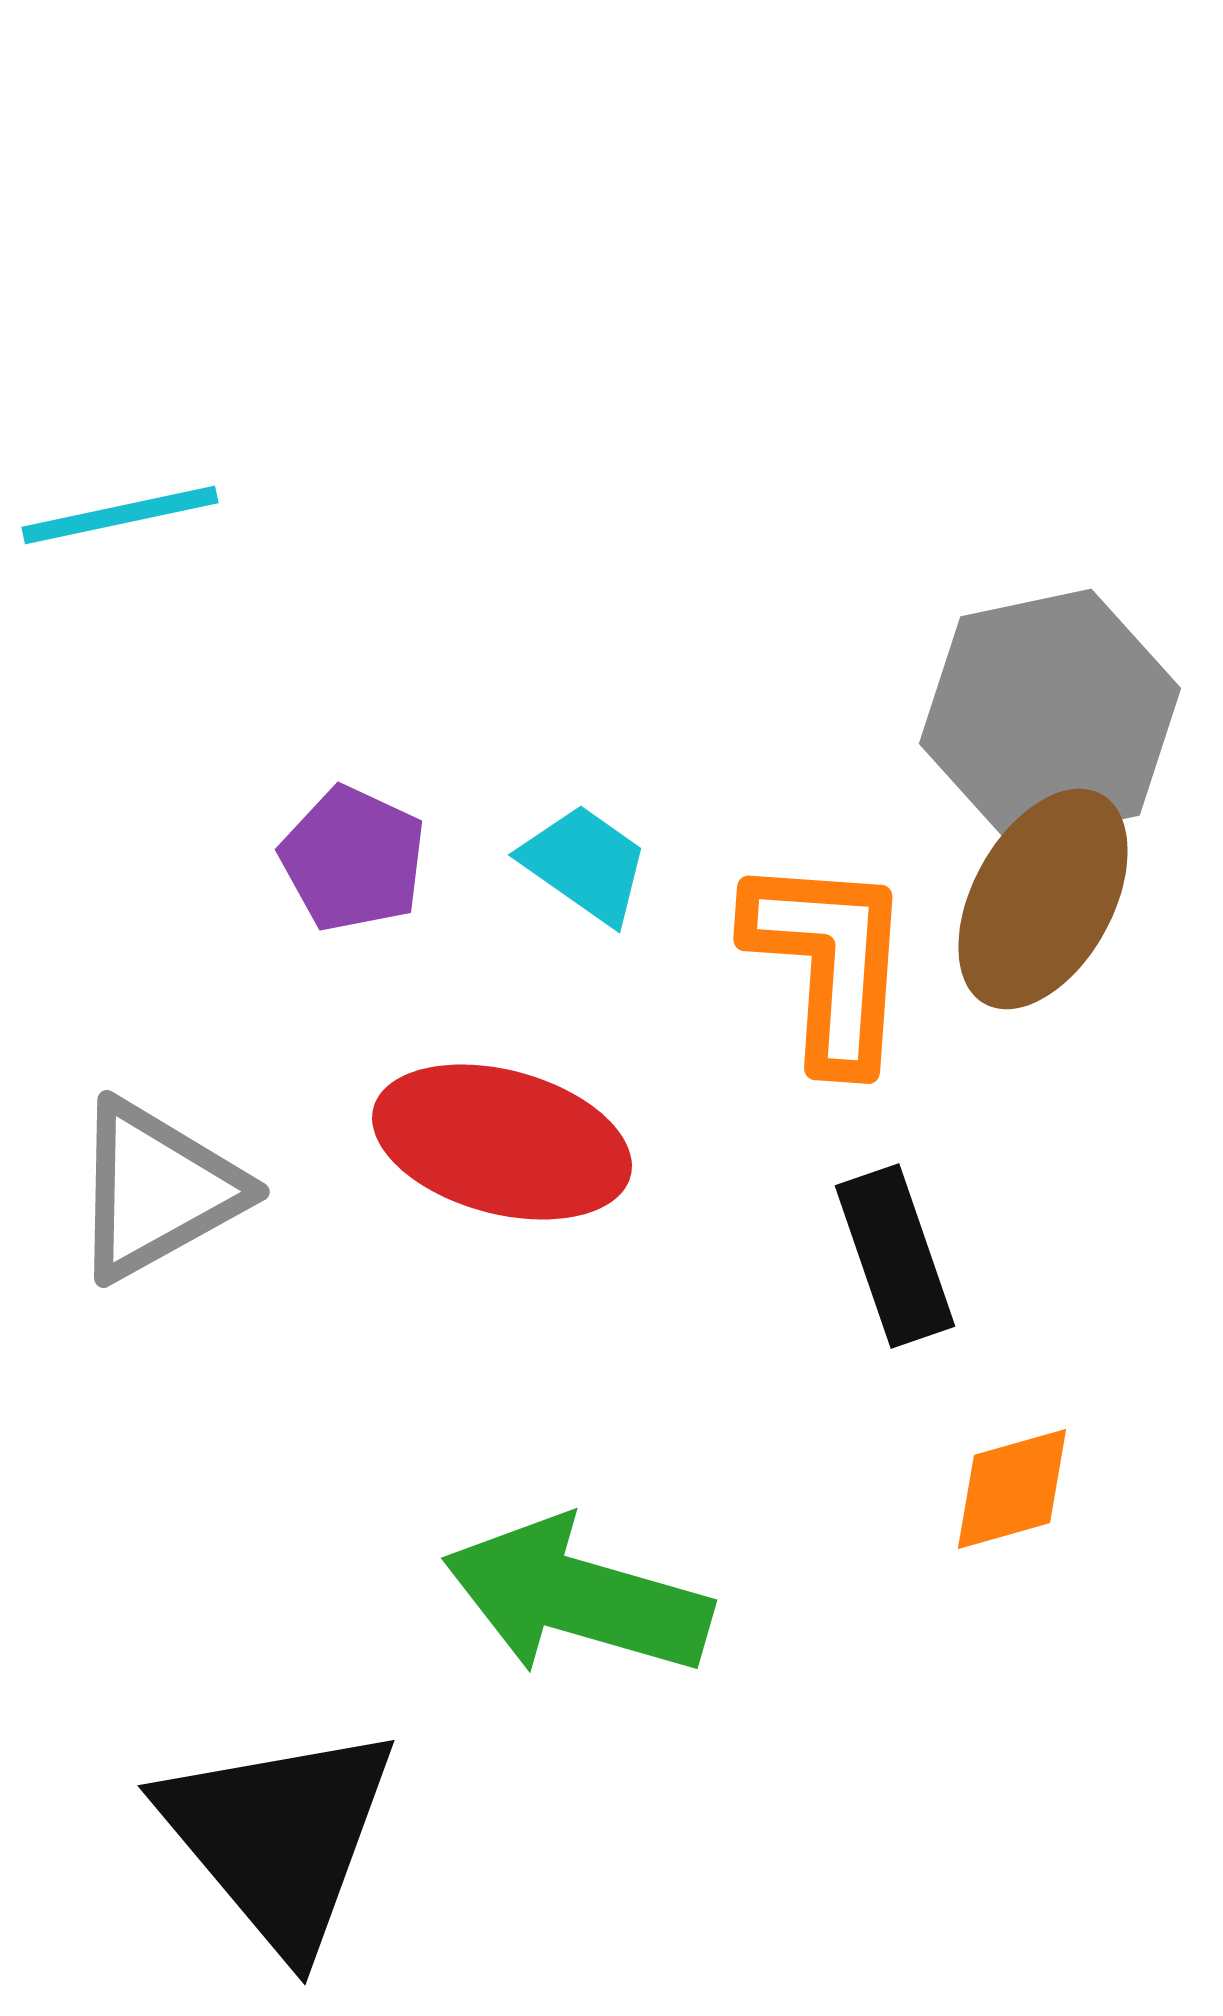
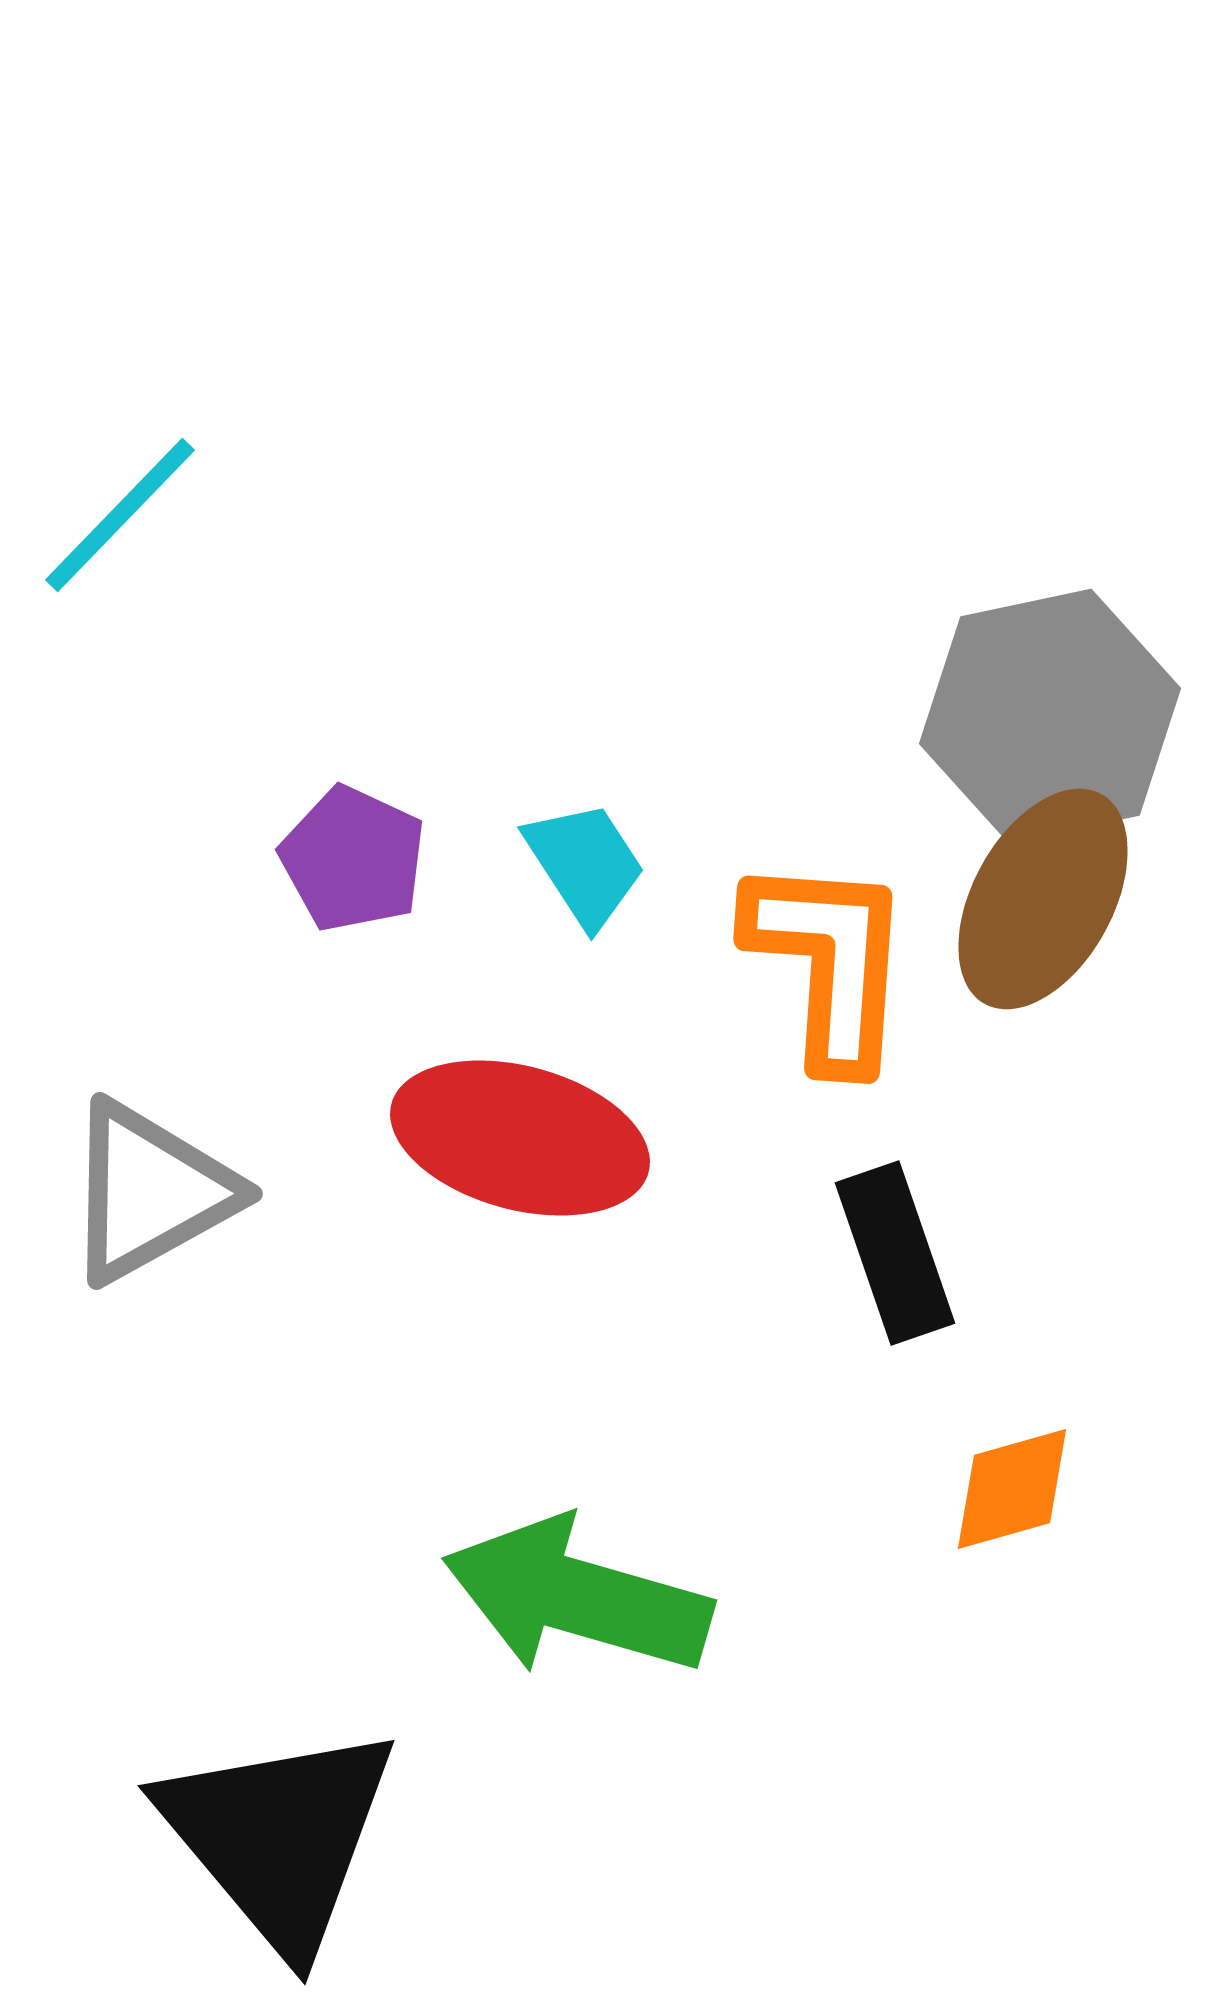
cyan line: rotated 34 degrees counterclockwise
cyan trapezoid: rotated 22 degrees clockwise
red ellipse: moved 18 px right, 4 px up
gray triangle: moved 7 px left, 2 px down
black rectangle: moved 3 px up
